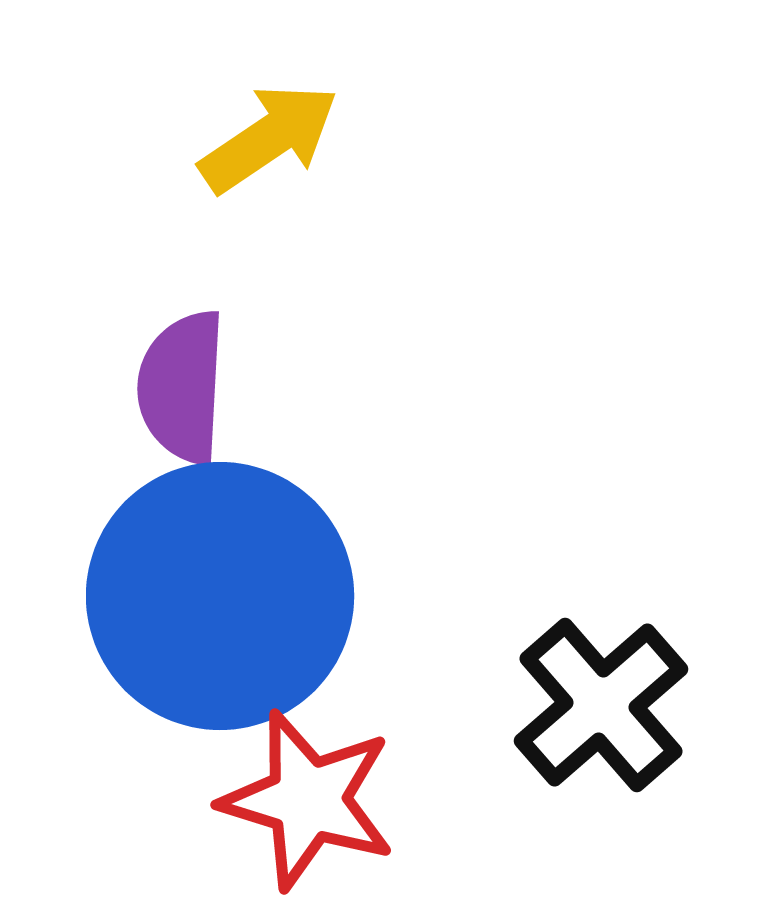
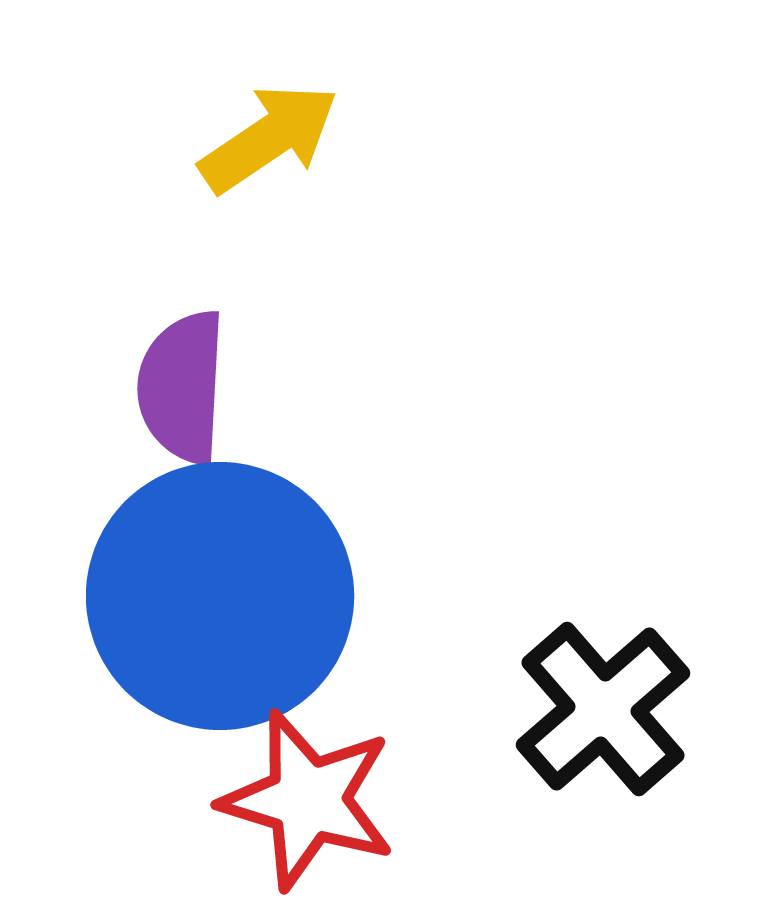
black cross: moved 2 px right, 4 px down
